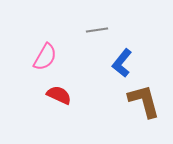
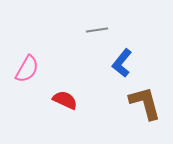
pink semicircle: moved 18 px left, 12 px down
red semicircle: moved 6 px right, 5 px down
brown L-shape: moved 1 px right, 2 px down
